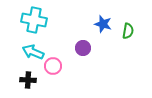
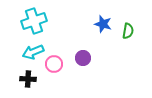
cyan cross: moved 1 px down; rotated 30 degrees counterclockwise
purple circle: moved 10 px down
cyan arrow: rotated 45 degrees counterclockwise
pink circle: moved 1 px right, 2 px up
black cross: moved 1 px up
